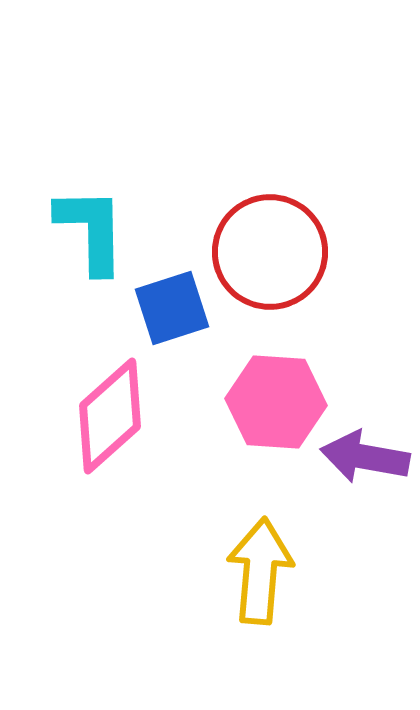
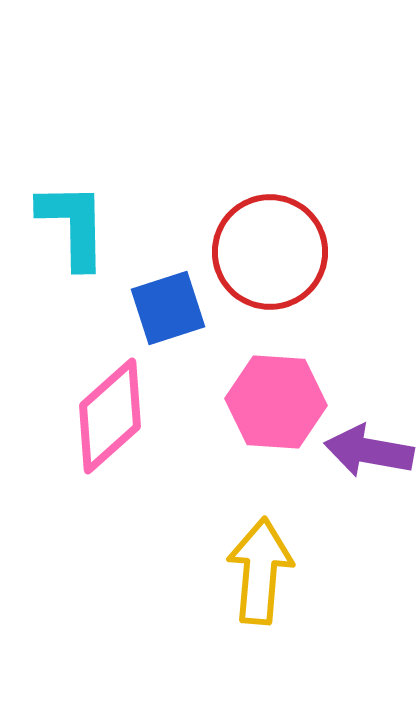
cyan L-shape: moved 18 px left, 5 px up
blue square: moved 4 px left
purple arrow: moved 4 px right, 6 px up
